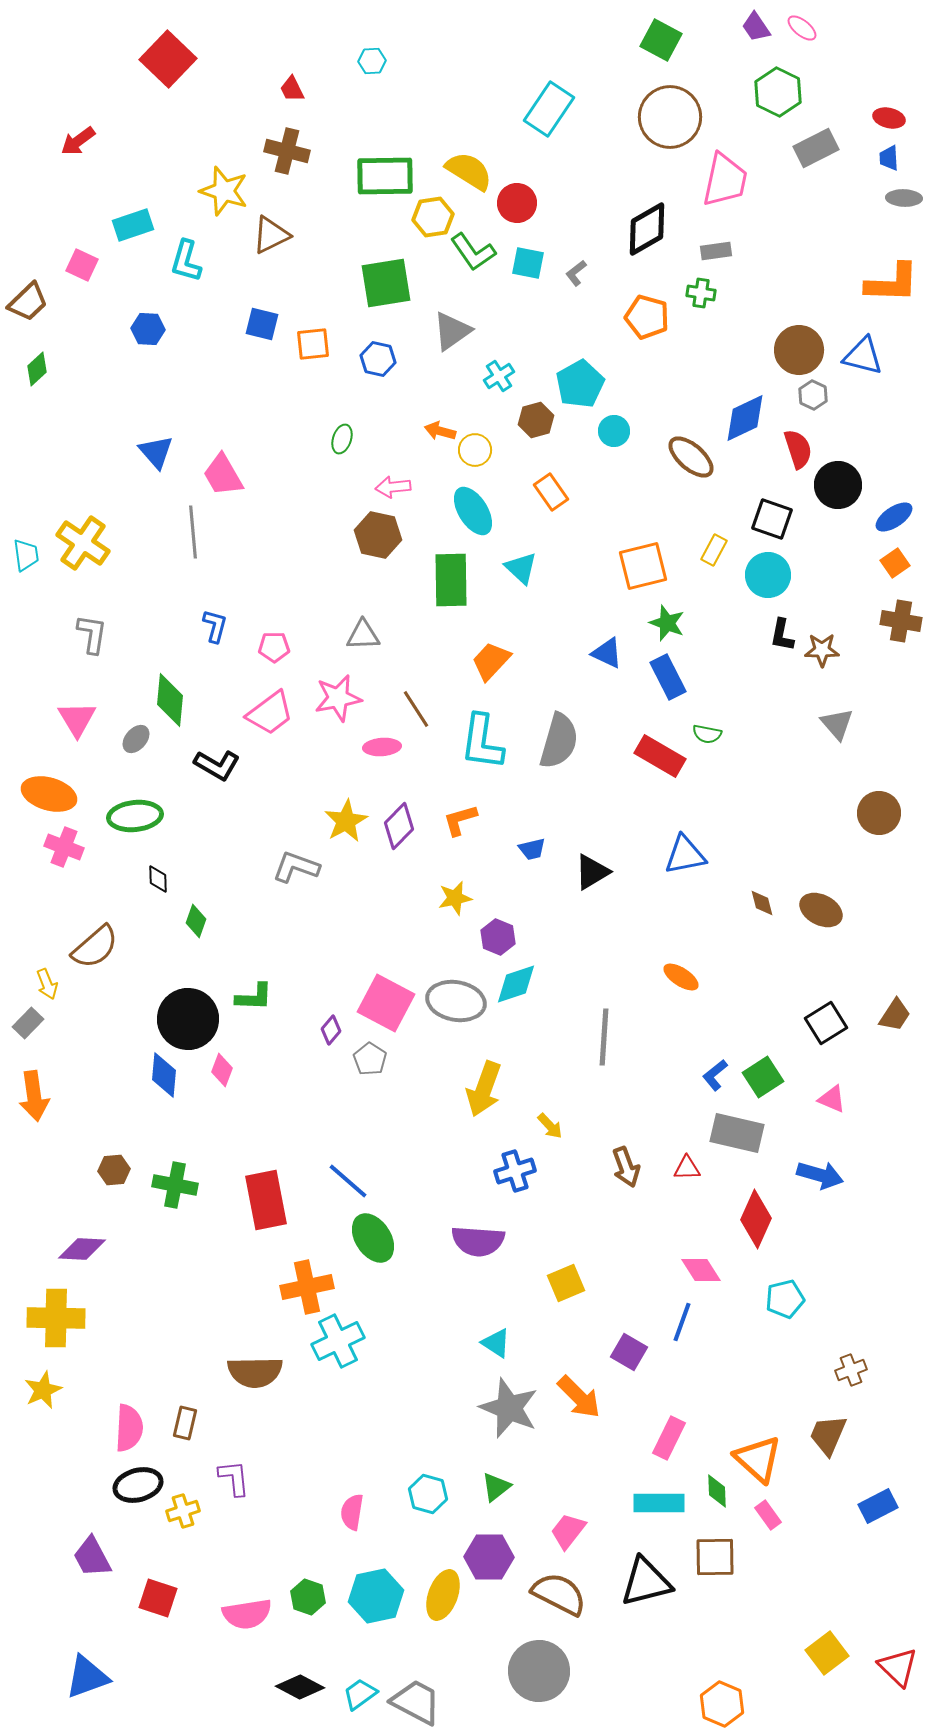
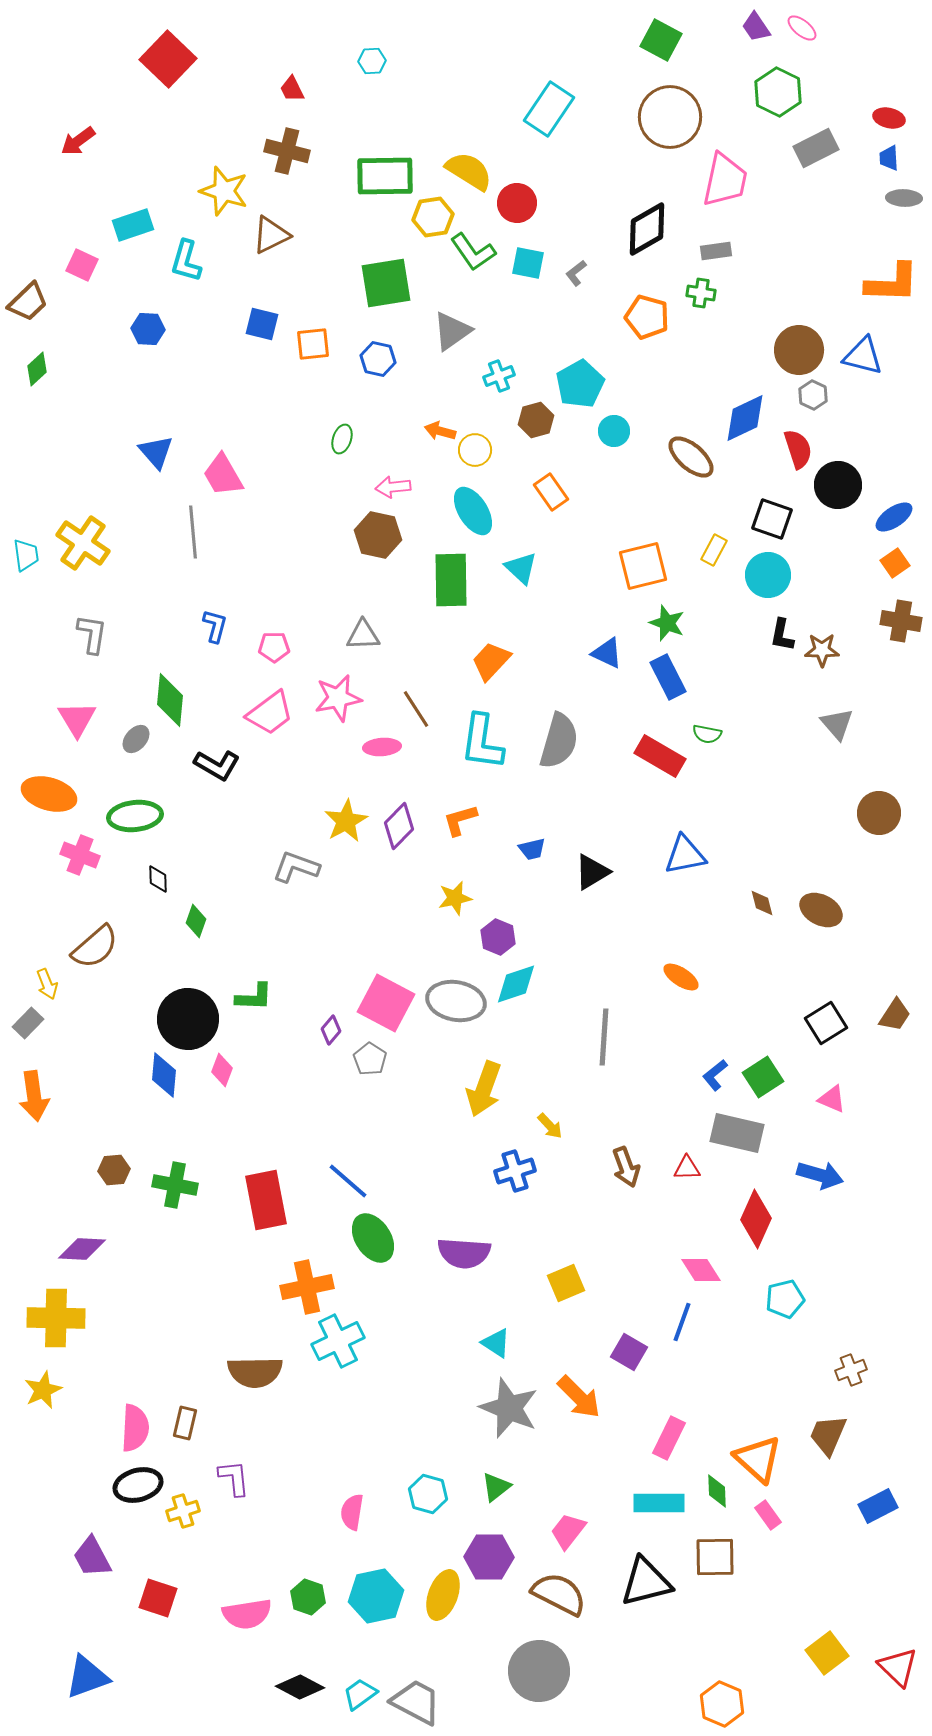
cyan cross at (499, 376): rotated 12 degrees clockwise
pink cross at (64, 847): moved 16 px right, 8 px down
purple semicircle at (478, 1241): moved 14 px left, 12 px down
pink semicircle at (129, 1428): moved 6 px right
